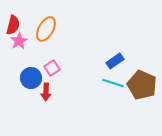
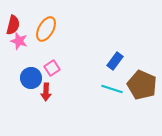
pink star: rotated 24 degrees counterclockwise
blue rectangle: rotated 18 degrees counterclockwise
cyan line: moved 1 px left, 6 px down
